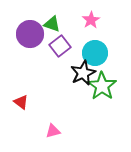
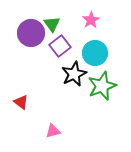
green triangle: rotated 36 degrees clockwise
purple circle: moved 1 px right, 1 px up
black star: moved 9 px left, 1 px down
green star: rotated 16 degrees clockwise
